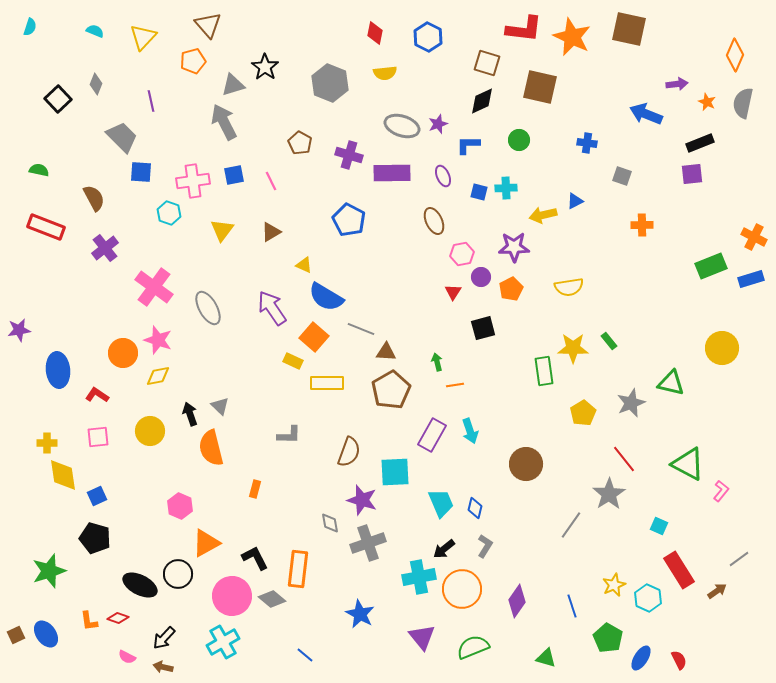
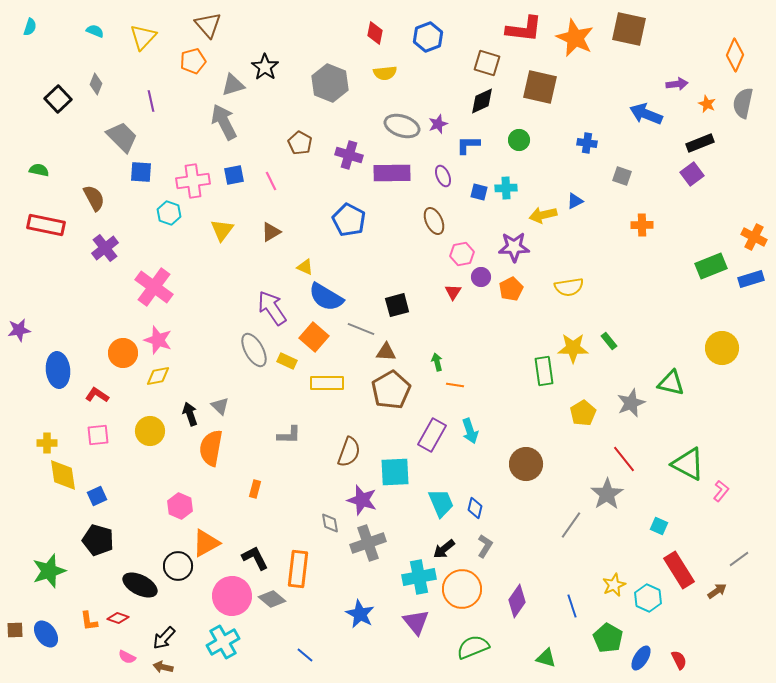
blue hexagon at (428, 37): rotated 12 degrees clockwise
orange star at (572, 37): moved 3 px right, 1 px down
orange star at (707, 102): moved 2 px down
purple square at (692, 174): rotated 30 degrees counterclockwise
red rectangle at (46, 227): moved 2 px up; rotated 9 degrees counterclockwise
yellow triangle at (304, 265): moved 1 px right, 2 px down
gray ellipse at (208, 308): moved 46 px right, 42 px down
black square at (483, 328): moved 86 px left, 23 px up
yellow rectangle at (293, 361): moved 6 px left
orange line at (455, 385): rotated 18 degrees clockwise
pink square at (98, 437): moved 2 px up
orange semicircle at (211, 448): rotated 24 degrees clockwise
gray star at (609, 494): moved 2 px left
black pentagon at (95, 538): moved 3 px right, 2 px down
black circle at (178, 574): moved 8 px up
brown square at (16, 635): moved 1 px left, 5 px up; rotated 24 degrees clockwise
purple triangle at (422, 637): moved 6 px left, 15 px up
